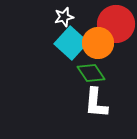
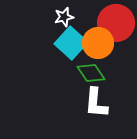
red circle: moved 1 px up
